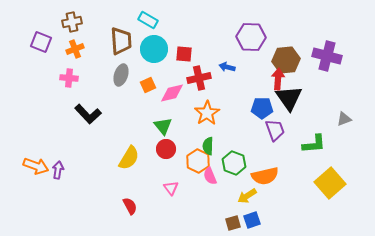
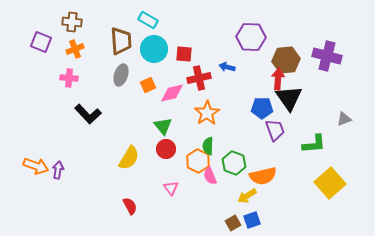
brown cross: rotated 18 degrees clockwise
orange semicircle: moved 2 px left
brown square: rotated 14 degrees counterclockwise
